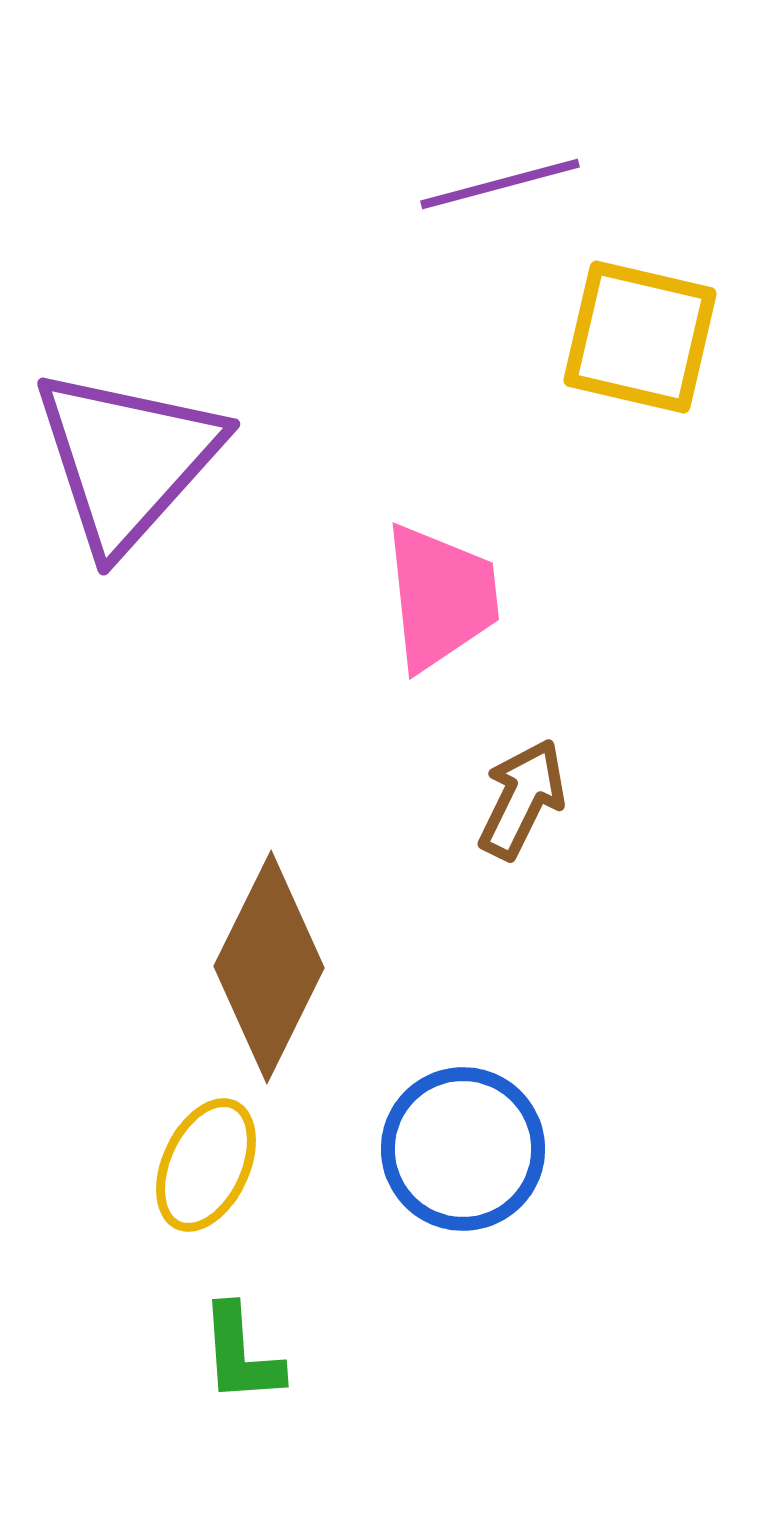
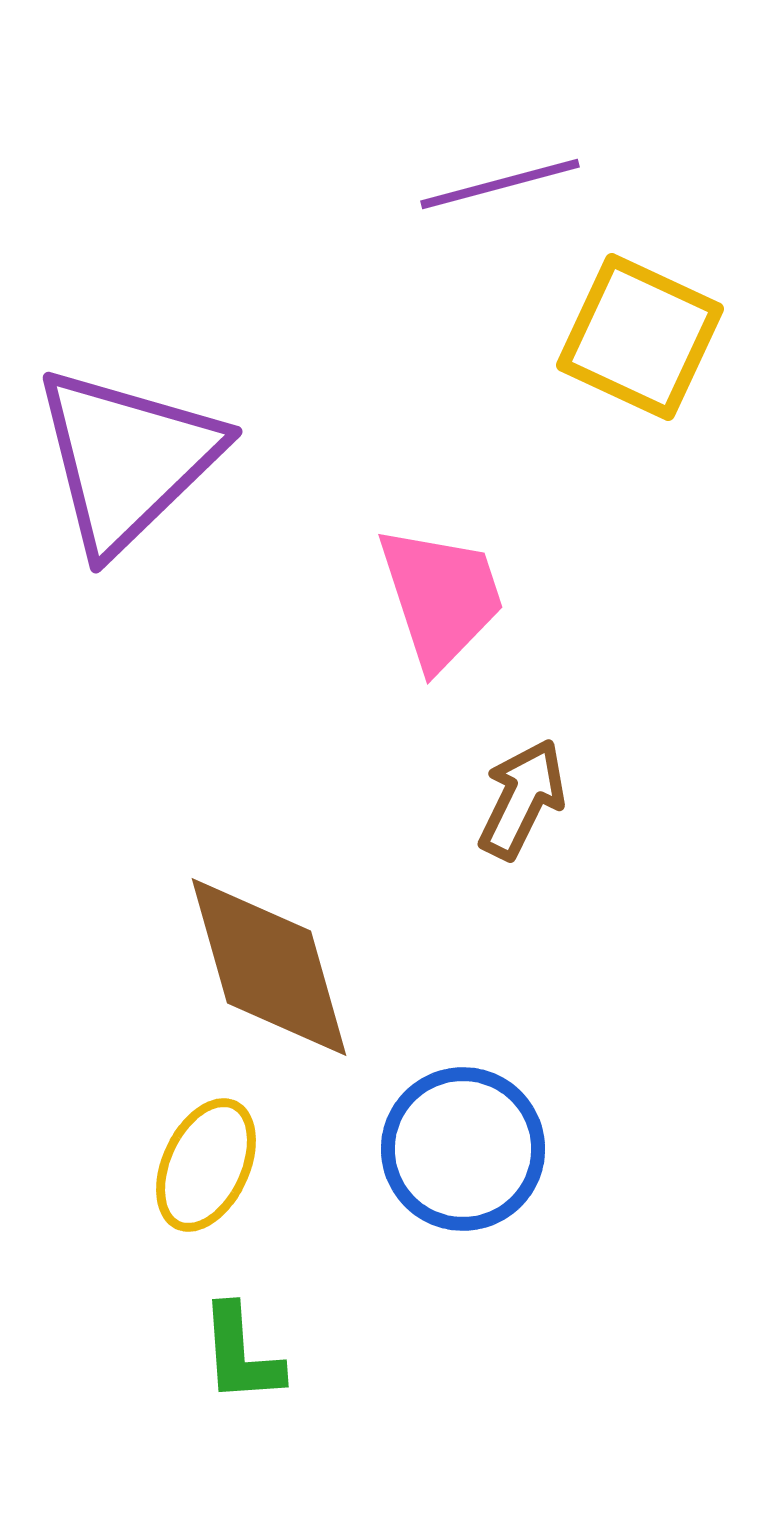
yellow square: rotated 12 degrees clockwise
purple triangle: rotated 4 degrees clockwise
pink trapezoid: rotated 12 degrees counterclockwise
brown diamond: rotated 42 degrees counterclockwise
